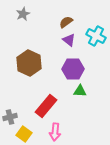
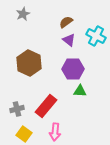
gray cross: moved 7 px right, 8 px up
